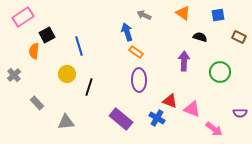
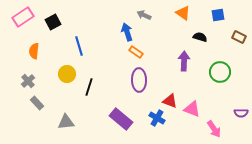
black square: moved 6 px right, 13 px up
gray cross: moved 14 px right, 6 px down
purple semicircle: moved 1 px right
pink arrow: rotated 18 degrees clockwise
